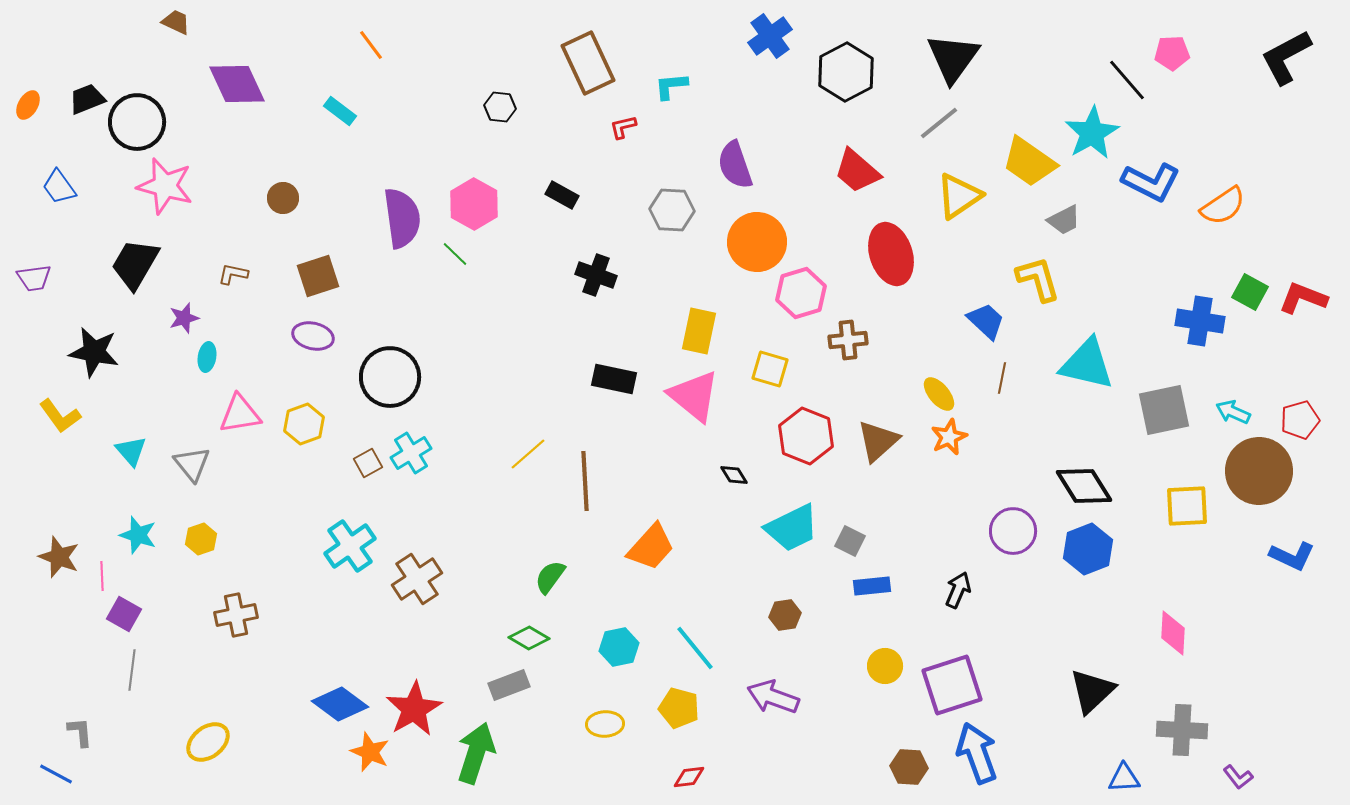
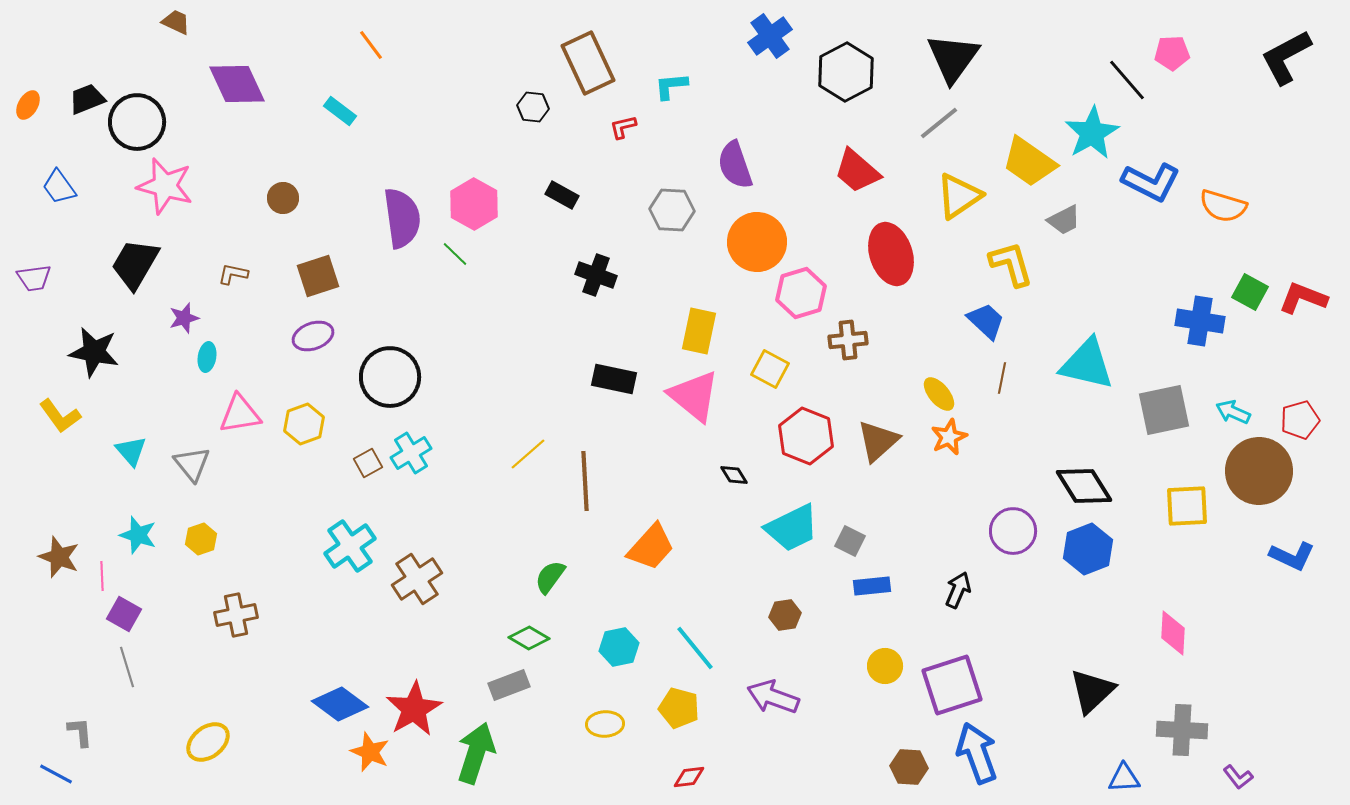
black hexagon at (500, 107): moved 33 px right
orange semicircle at (1223, 206): rotated 51 degrees clockwise
yellow L-shape at (1038, 279): moved 27 px left, 15 px up
purple ellipse at (313, 336): rotated 33 degrees counterclockwise
yellow square at (770, 369): rotated 12 degrees clockwise
gray line at (132, 670): moved 5 px left, 3 px up; rotated 24 degrees counterclockwise
